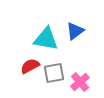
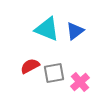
cyan triangle: moved 1 px right, 10 px up; rotated 12 degrees clockwise
